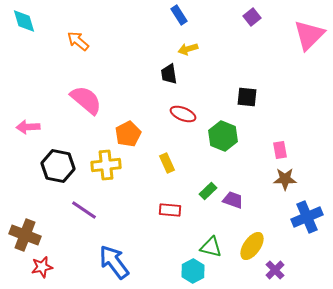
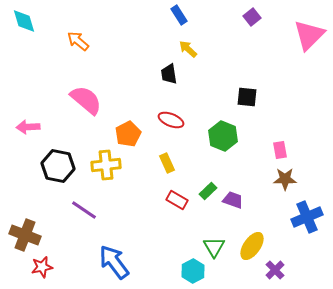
yellow arrow: rotated 60 degrees clockwise
red ellipse: moved 12 px left, 6 px down
red rectangle: moved 7 px right, 10 px up; rotated 25 degrees clockwise
green triangle: moved 3 px right; rotated 45 degrees clockwise
